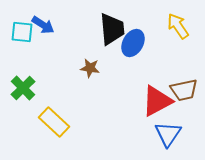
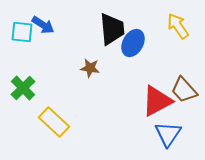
brown trapezoid: rotated 60 degrees clockwise
